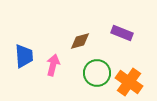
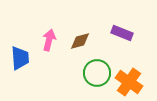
blue trapezoid: moved 4 px left, 2 px down
pink arrow: moved 4 px left, 25 px up
